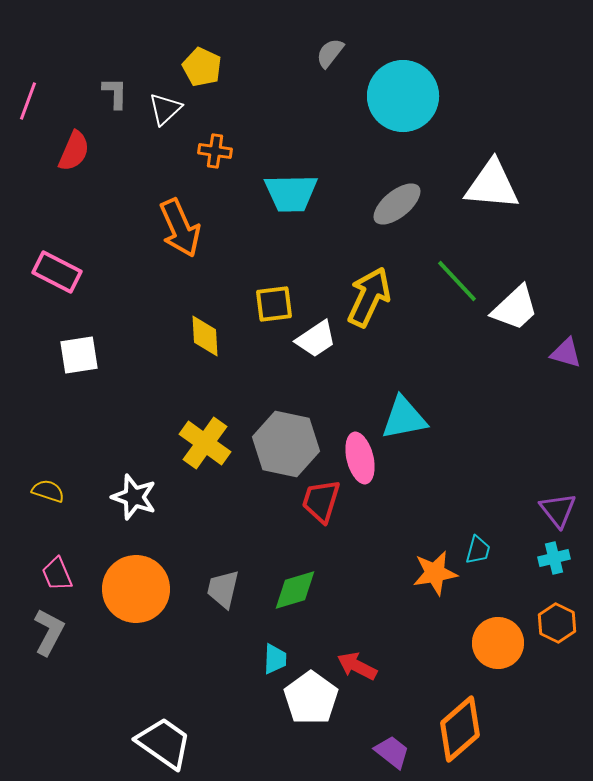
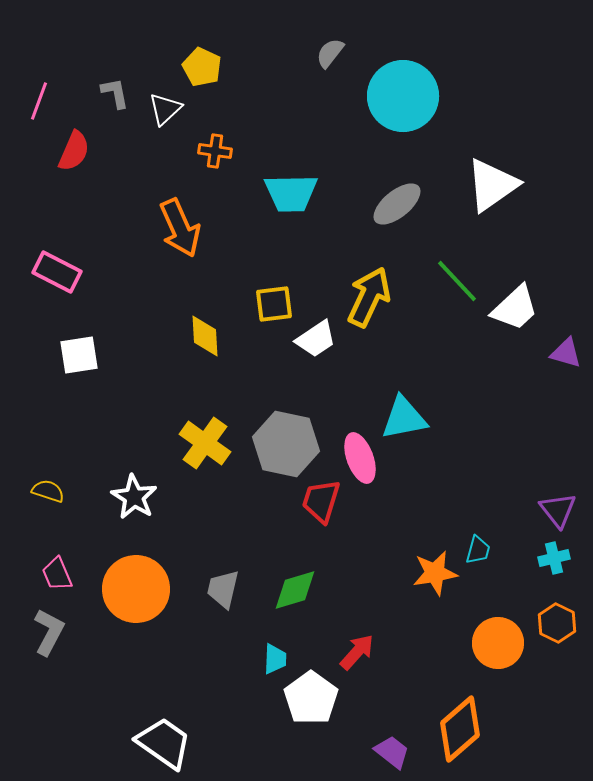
gray L-shape at (115, 93): rotated 12 degrees counterclockwise
pink line at (28, 101): moved 11 px right
white triangle at (492, 185): rotated 40 degrees counterclockwise
pink ellipse at (360, 458): rotated 6 degrees counterclockwise
white star at (134, 497): rotated 12 degrees clockwise
red arrow at (357, 666): moved 14 px up; rotated 105 degrees clockwise
